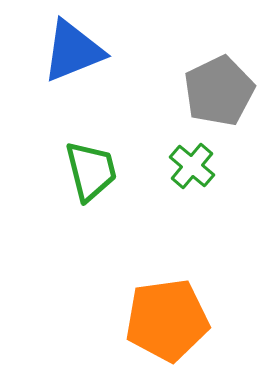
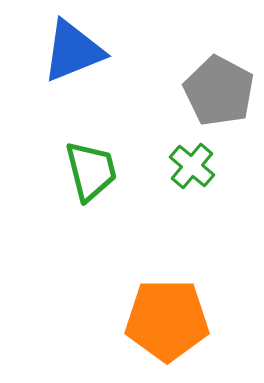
gray pentagon: rotated 18 degrees counterclockwise
orange pentagon: rotated 8 degrees clockwise
